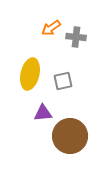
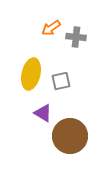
yellow ellipse: moved 1 px right
gray square: moved 2 px left
purple triangle: rotated 36 degrees clockwise
